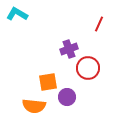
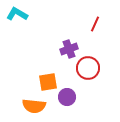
red line: moved 4 px left
